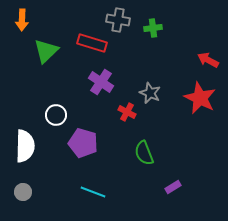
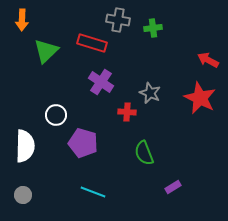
red cross: rotated 24 degrees counterclockwise
gray circle: moved 3 px down
